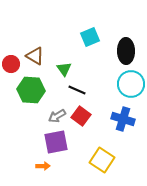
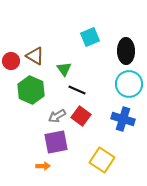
red circle: moved 3 px up
cyan circle: moved 2 px left
green hexagon: rotated 20 degrees clockwise
